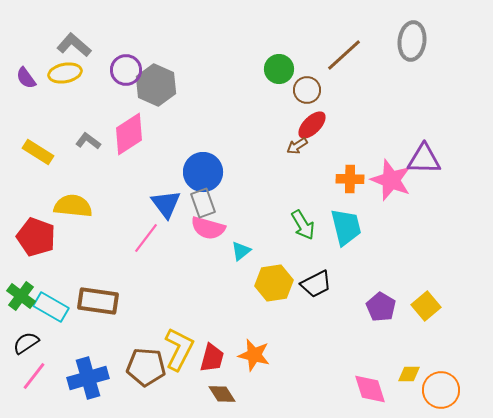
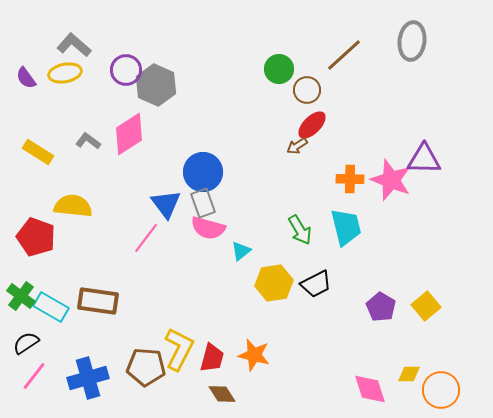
green arrow at (303, 225): moved 3 px left, 5 px down
